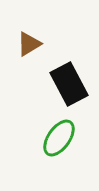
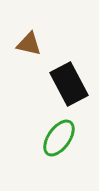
brown triangle: rotated 44 degrees clockwise
